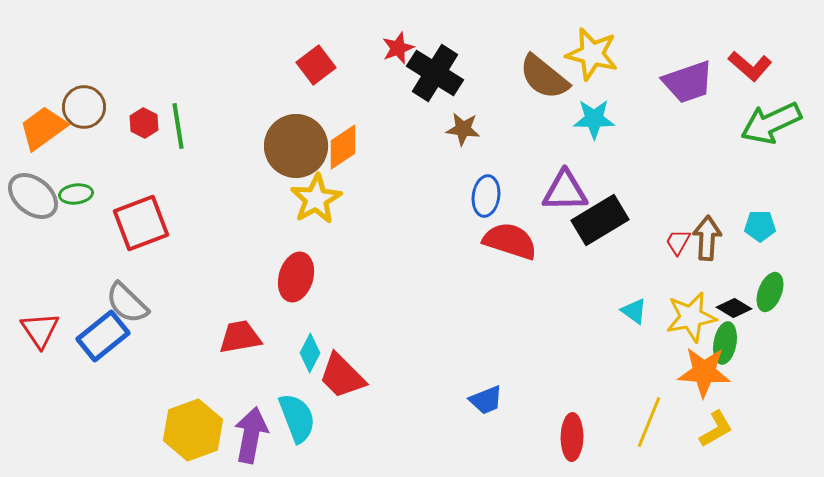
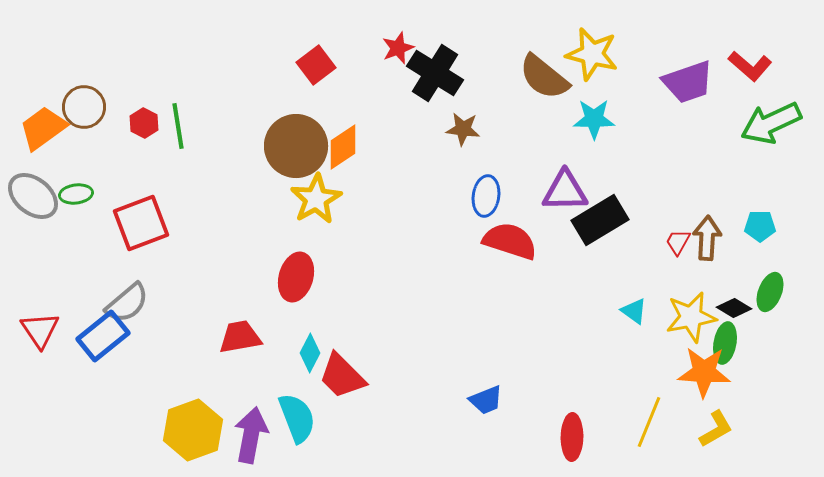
gray semicircle at (127, 303): rotated 84 degrees counterclockwise
